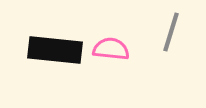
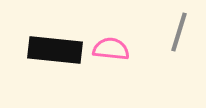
gray line: moved 8 px right
